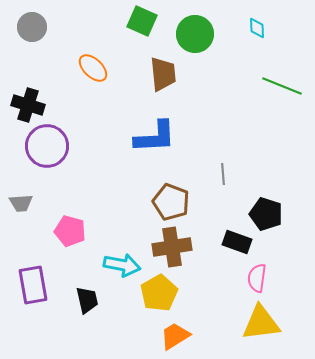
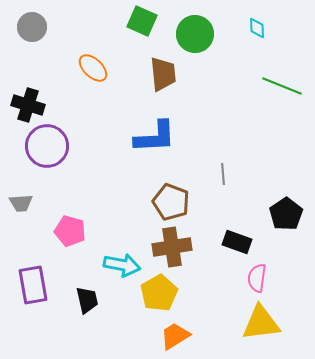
black pentagon: moved 20 px right; rotated 20 degrees clockwise
